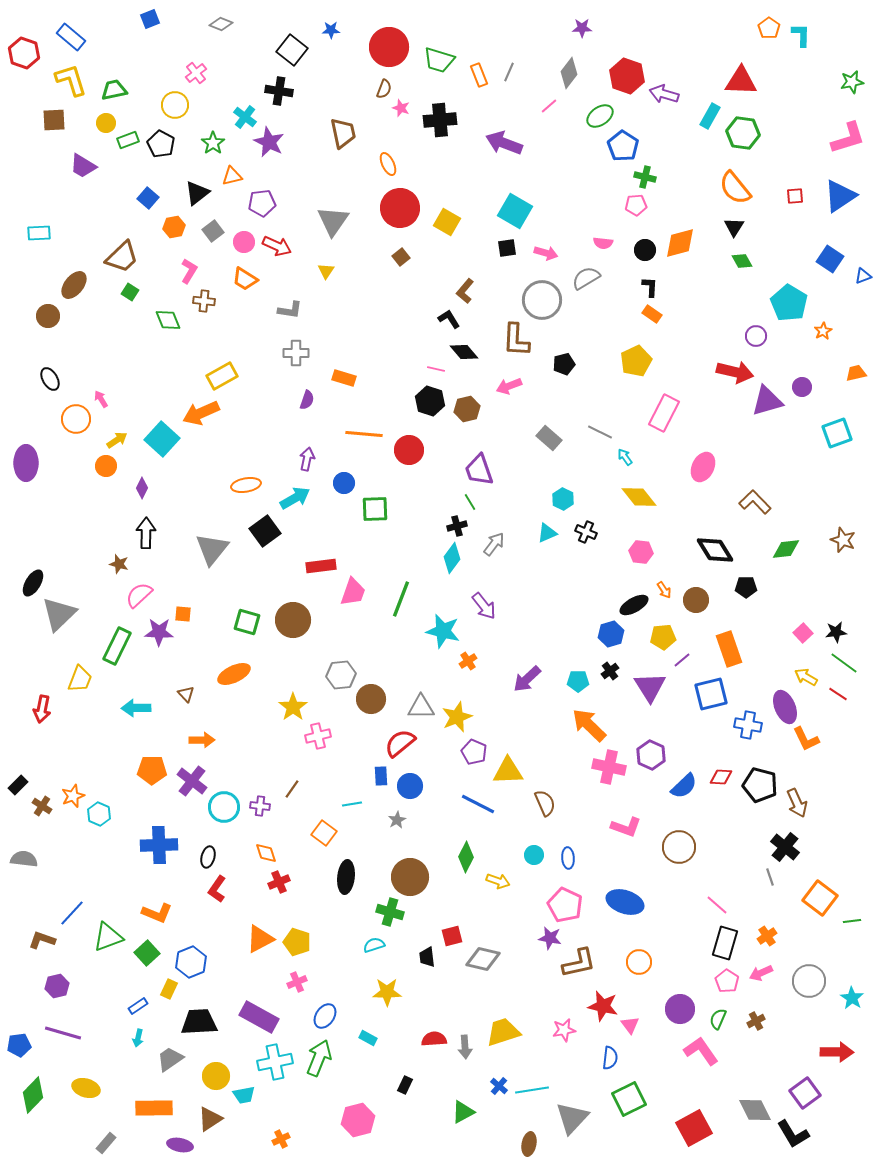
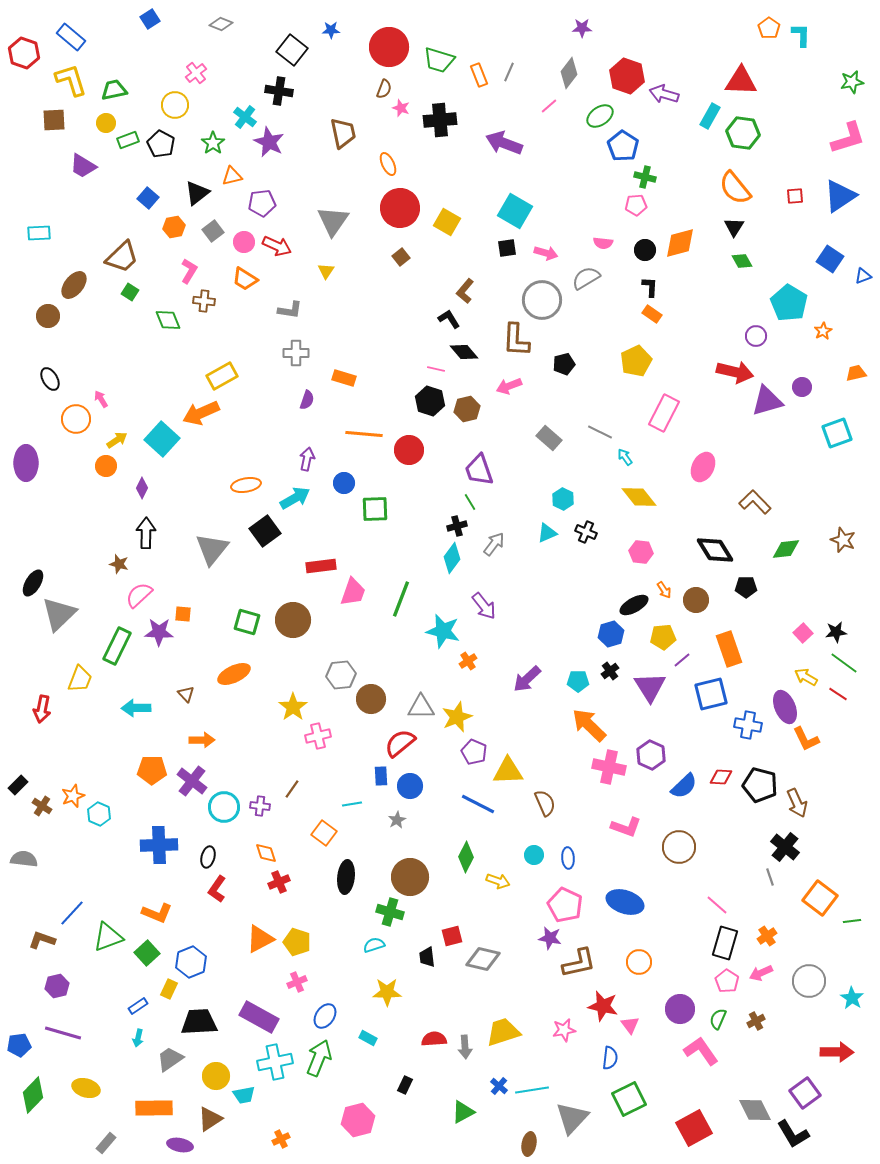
blue square at (150, 19): rotated 12 degrees counterclockwise
